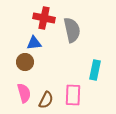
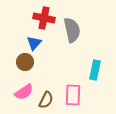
blue triangle: rotated 42 degrees counterclockwise
pink semicircle: moved 1 px up; rotated 72 degrees clockwise
